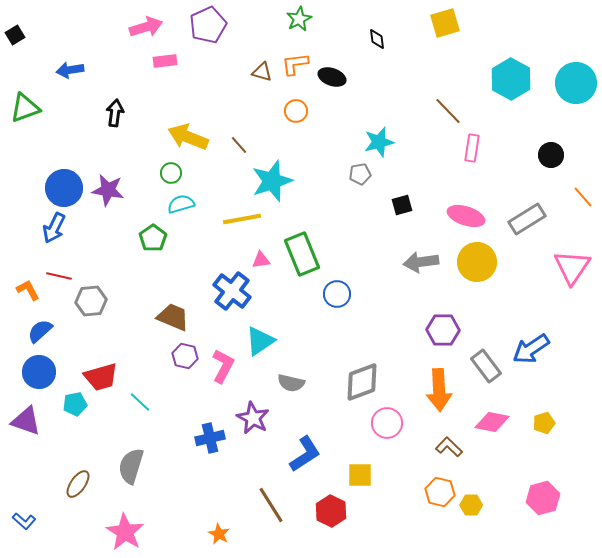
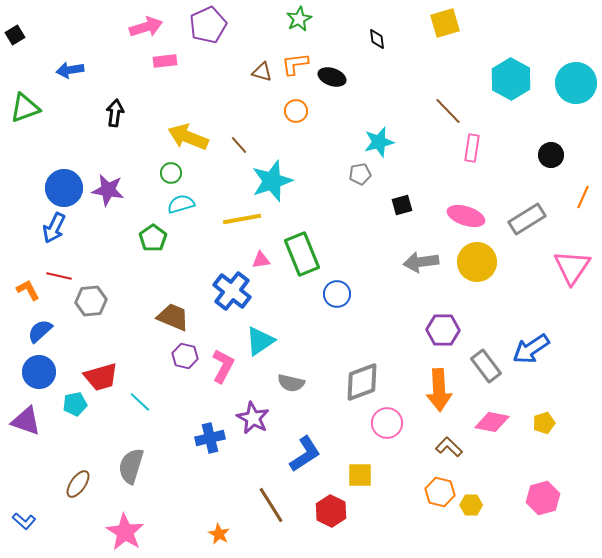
orange line at (583, 197): rotated 65 degrees clockwise
